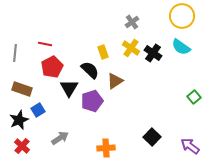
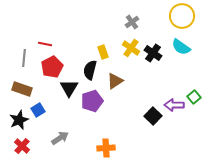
gray line: moved 9 px right, 5 px down
black semicircle: rotated 120 degrees counterclockwise
black square: moved 1 px right, 21 px up
purple arrow: moved 16 px left, 41 px up; rotated 36 degrees counterclockwise
